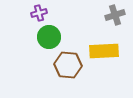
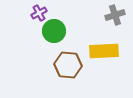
purple cross: rotated 14 degrees counterclockwise
green circle: moved 5 px right, 6 px up
